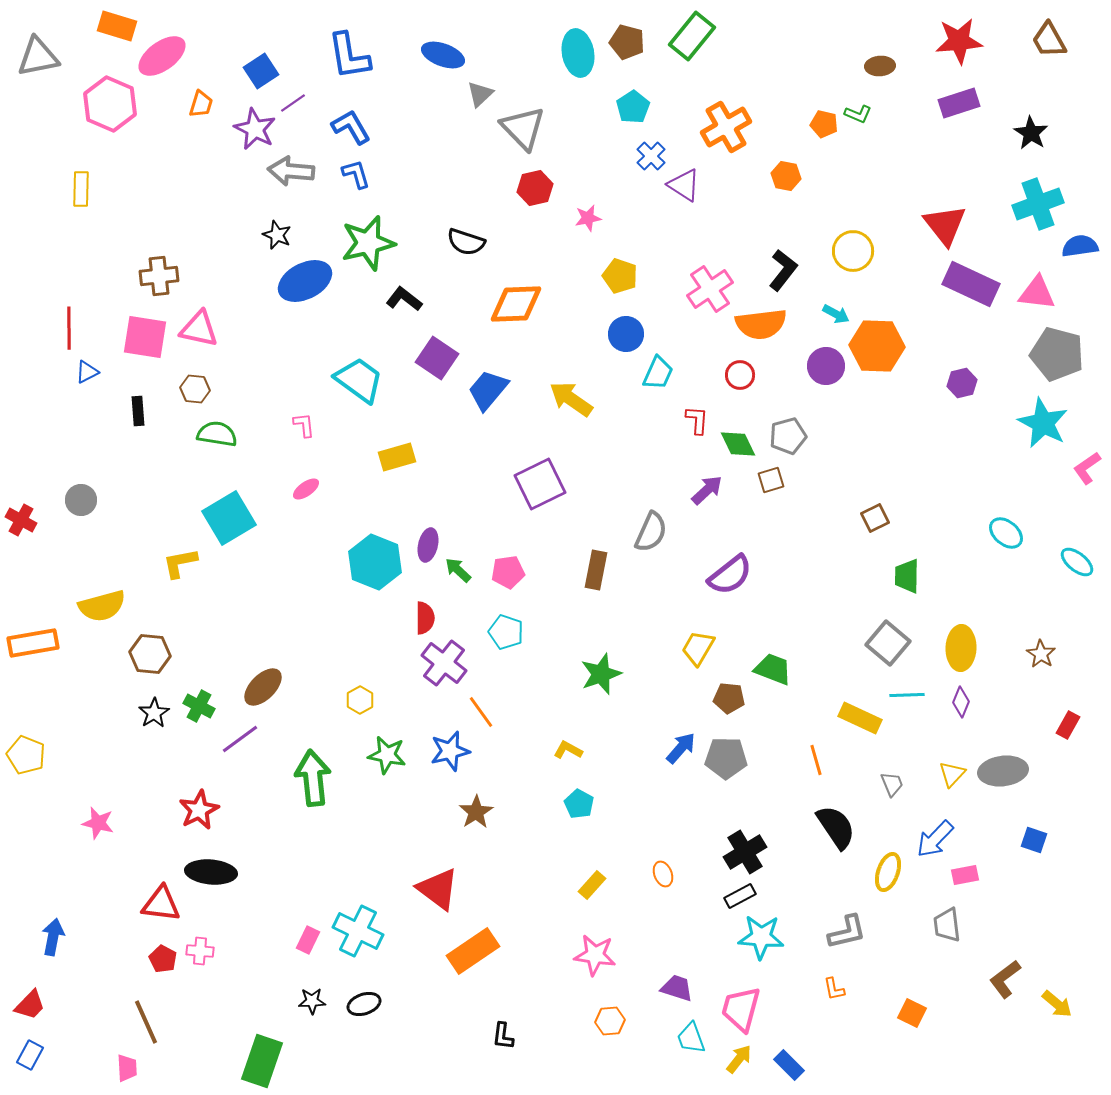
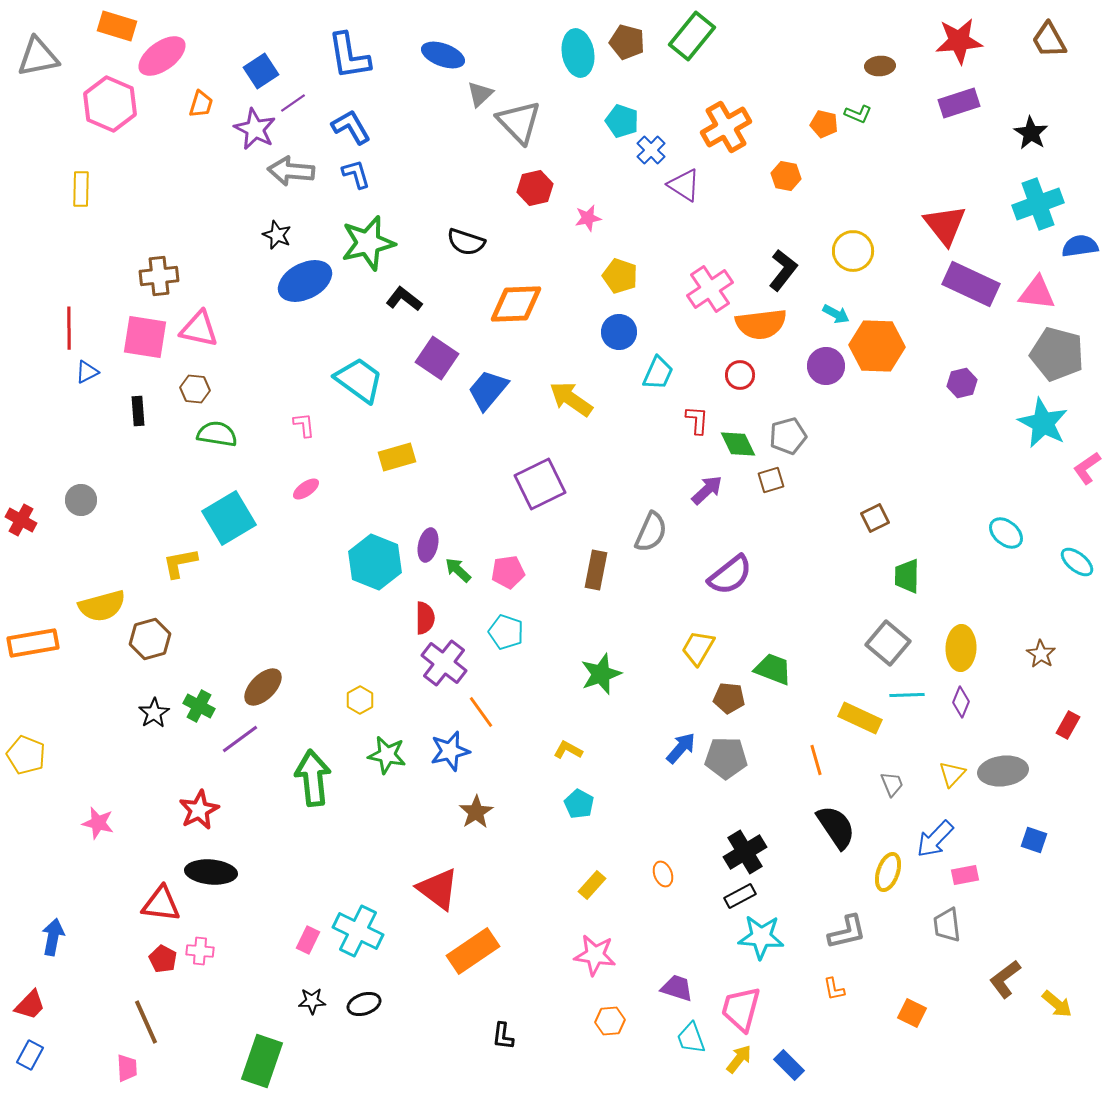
cyan pentagon at (633, 107): moved 11 px left, 14 px down; rotated 20 degrees counterclockwise
gray triangle at (523, 128): moved 4 px left, 6 px up
blue cross at (651, 156): moved 6 px up
blue circle at (626, 334): moved 7 px left, 2 px up
brown hexagon at (150, 654): moved 15 px up; rotated 21 degrees counterclockwise
